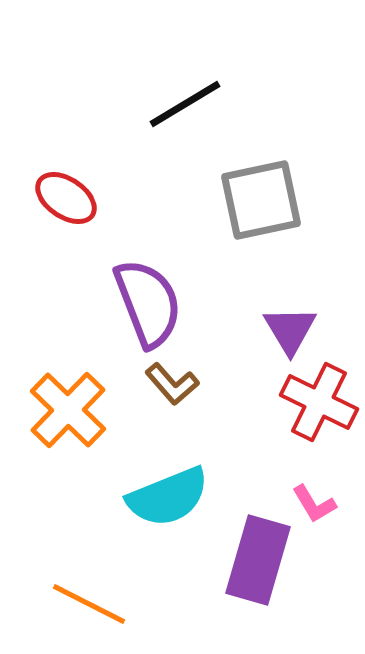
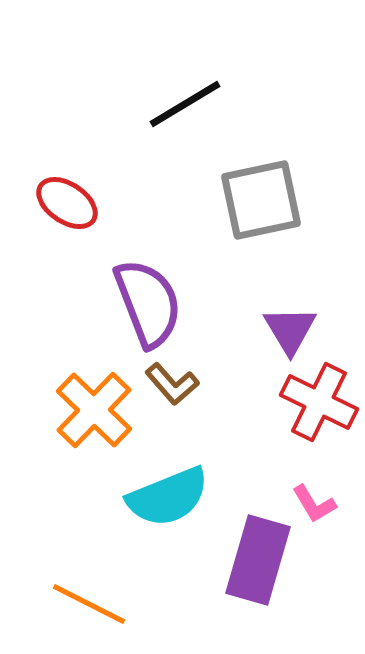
red ellipse: moved 1 px right, 5 px down
orange cross: moved 26 px right
